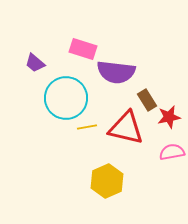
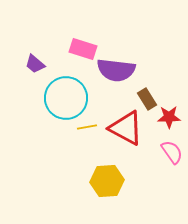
purple trapezoid: moved 1 px down
purple semicircle: moved 2 px up
brown rectangle: moved 1 px up
red star: rotated 10 degrees clockwise
red triangle: rotated 15 degrees clockwise
pink semicircle: rotated 65 degrees clockwise
yellow hexagon: rotated 20 degrees clockwise
